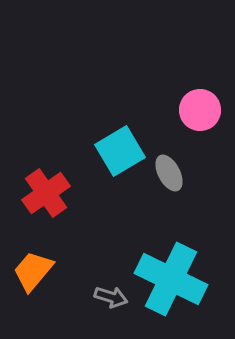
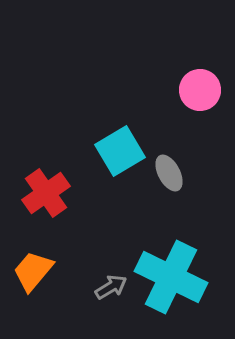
pink circle: moved 20 px up
cyan cross: moved 2 px up
gray arrow: moved 10 px up; rotated 48 degrees counterclockwise
